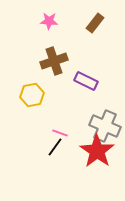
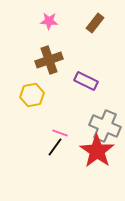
brown cross: moved 5 px left, 1 px up
